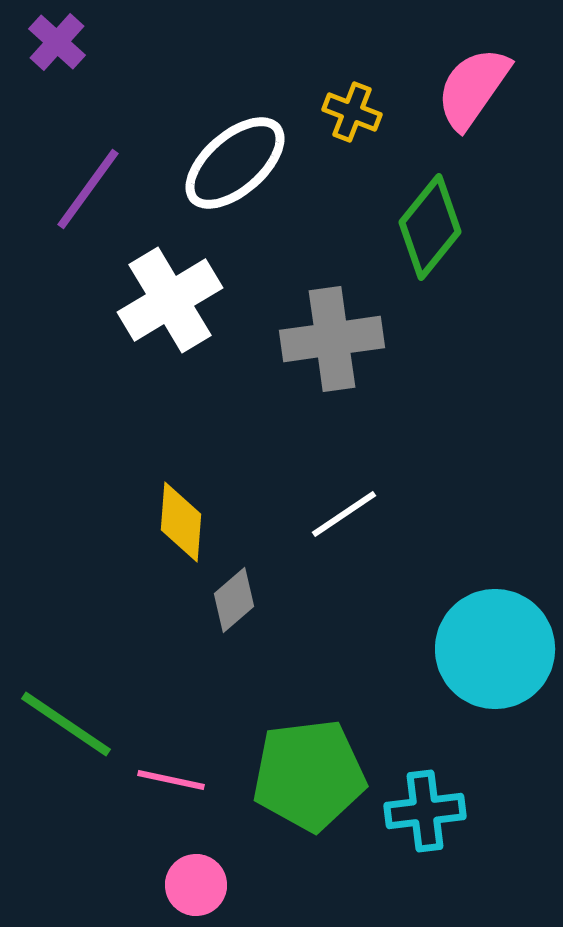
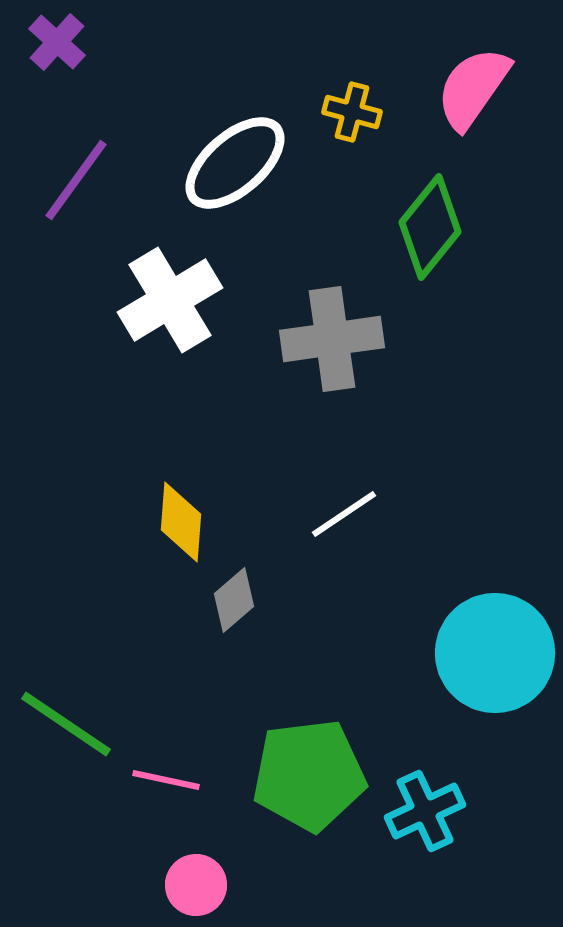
yellow cross: rotated 6 degrees counterclockwise
purple line: moved 12 px left, 9 px up
cyan circle: moved 4 px down
pink line: moved 5 px left
cyan cross: rotated 18 degrees counterclockwise
